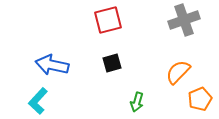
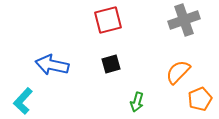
black square: moved 1 px left, 1 px down
cyan L-shape: moved 15 px left
